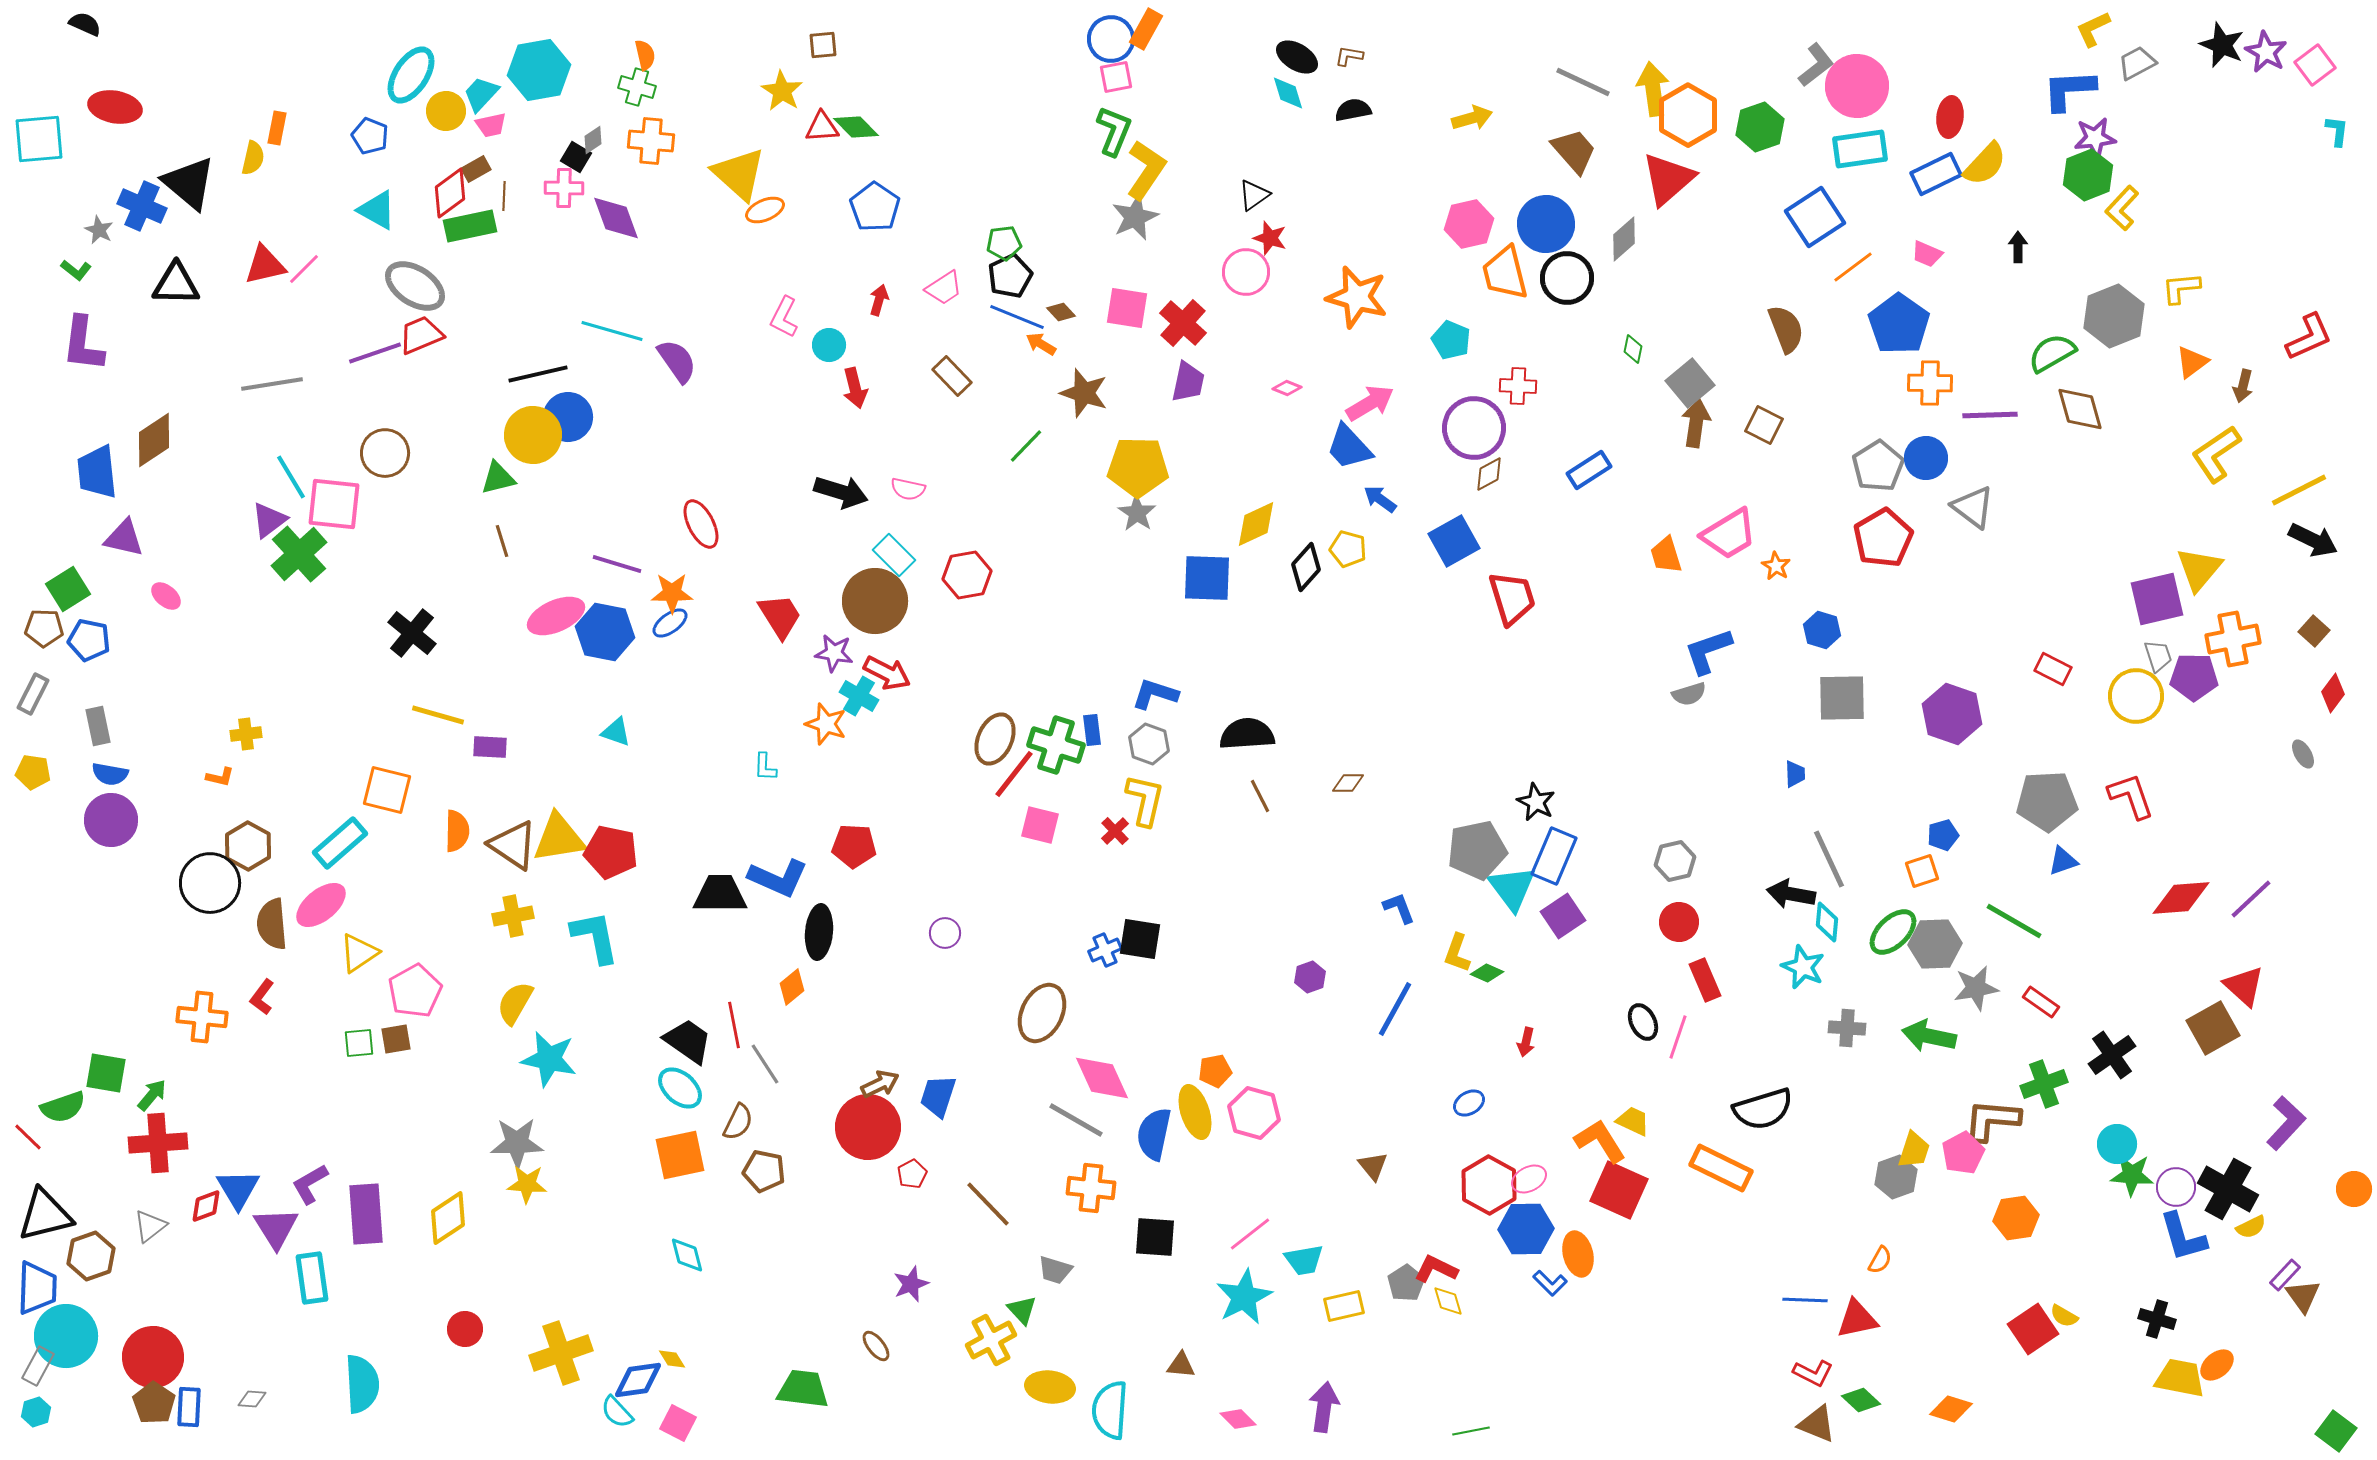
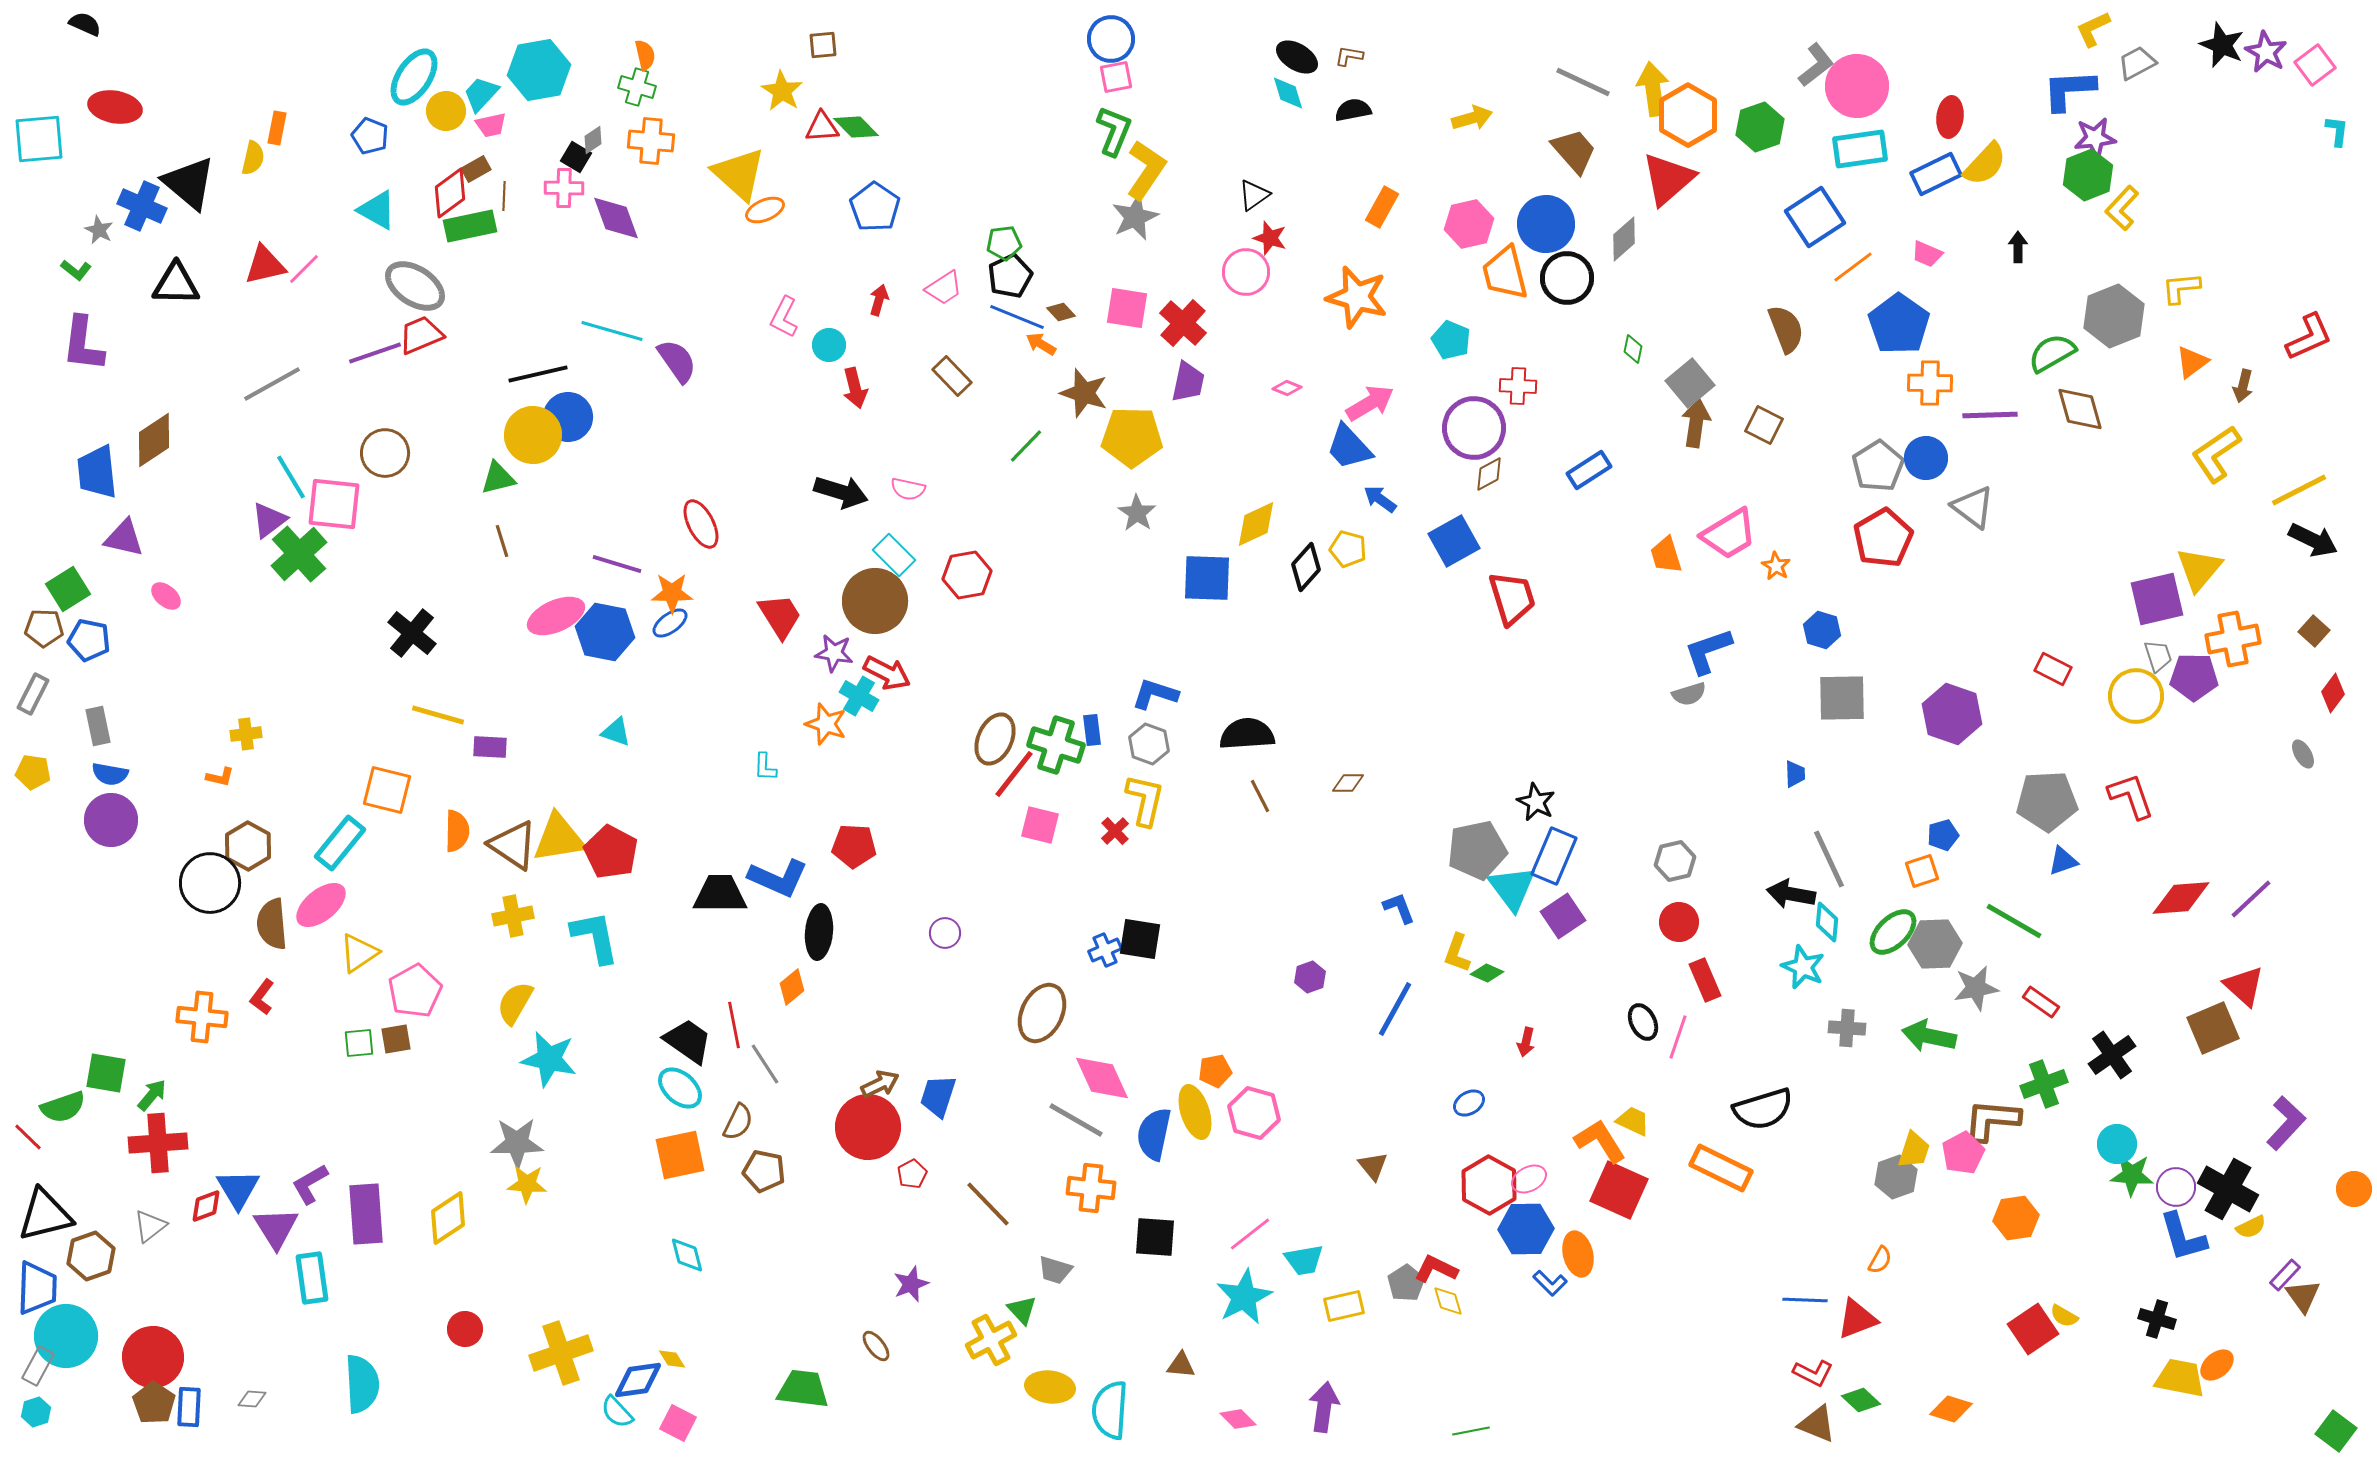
orange rectangle at (1146, 29): moved 236 px right, 178 px down
cyan ellipse at (411, 75): moved 3 px right, 2 px down
gray line at (272, 384): rotated 20 degrees counterclockwise
yellow pentagon at (1138, 467): moved 6 px left, 30 px up
cyan rectangle at (340, 843): rotated 10 degrees counterclockwise
red pentagon at (611, 852): rotated 16 degrees clockwise
brown square at (2213, 1028): rotated 6 degrees clockwise
red triangle at (1857, 1319): rotated 9 degrees counterclockwise
